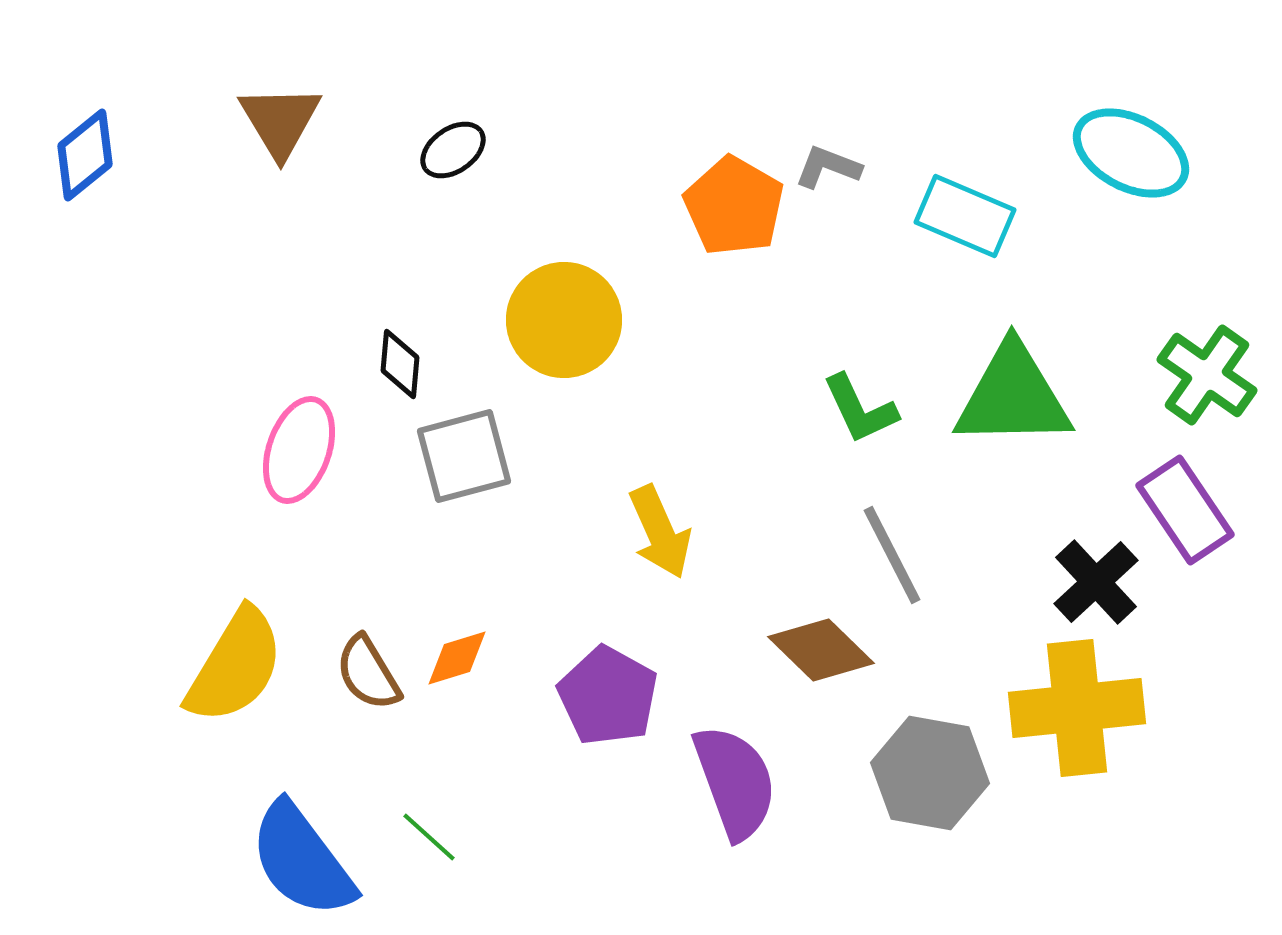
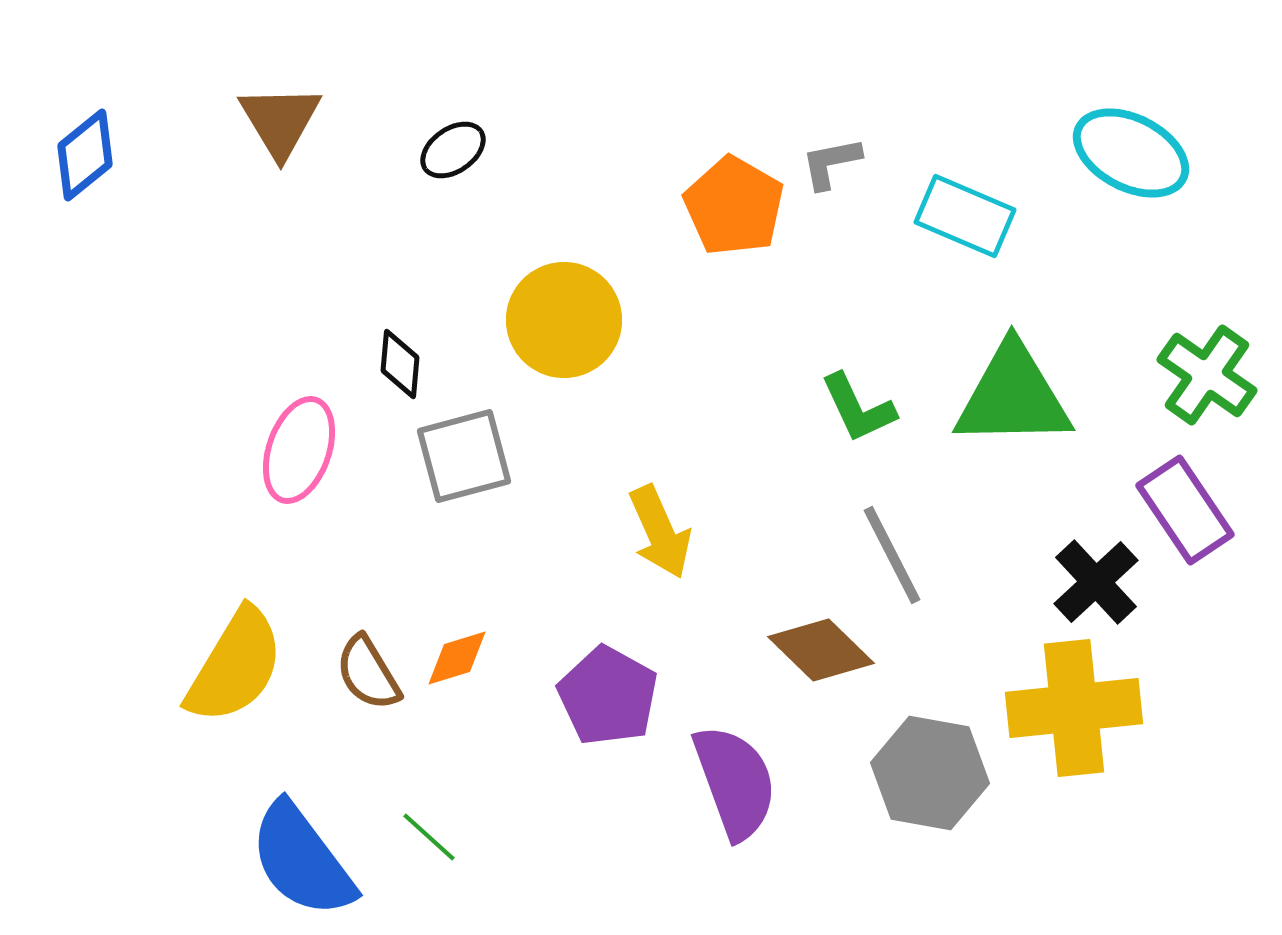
gray L-shape: moved 3 px right, 4 px up; rotated 32 degrees counterclockwise
green L-shape: moved 2 px left, 1 px up
yellow cross: moved 3 px left
